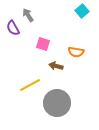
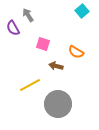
orange semicircle: rotated 21 degrees clockwise
gray circle: moved 1 px right, 1 px down
